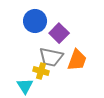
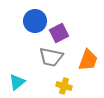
purple square: rotated 18 degrees clockwise
orange trapezoid: moved 11 px right
yellow cross: moved 23 px right, 15 px down
cyan triangle: moved 8 px left, 4 px up; rotated 24 degrees clockwise
